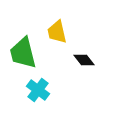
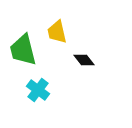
green trapezoid: moved 3 px up
